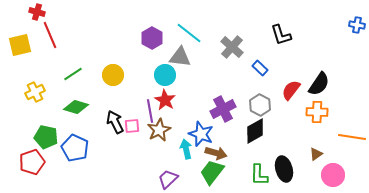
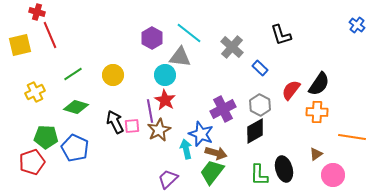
blue cross: rotated 28 degrees clockwise
green pentagon: rotated 10 degrees counterclockwise
